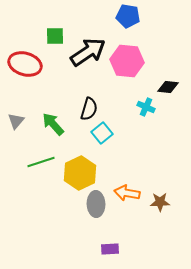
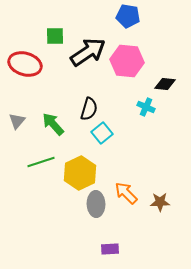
black diamond: moved 3 px left, 3 px up
gray triangle: moved 1 px right
orange arrow: moved 1 px left; rotated 35 degrees clockwise
